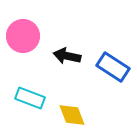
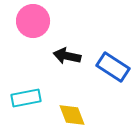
pink circle: moved 10 px right, 15 px up
cyan rectangle: moved 4 px left; rotated 32 degrees counterclockwise
